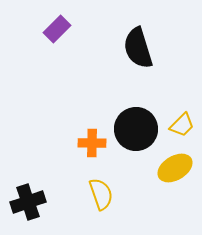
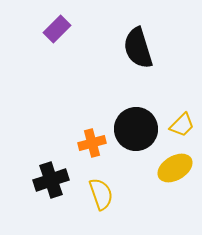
orange cross: rotated 16 degrees counterclockwise
black cross: moved 23 px right, 22 px up
